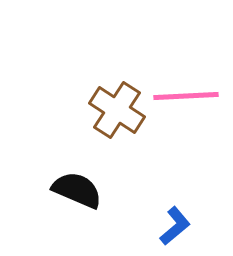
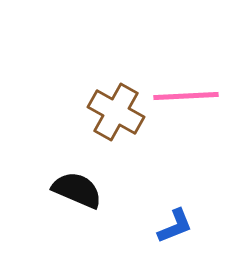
brown cross: moved 1 px left, 2 px down; rotated 4 degrees counterclockwise
blue L-shape: rotated 18 degrees clockwise
